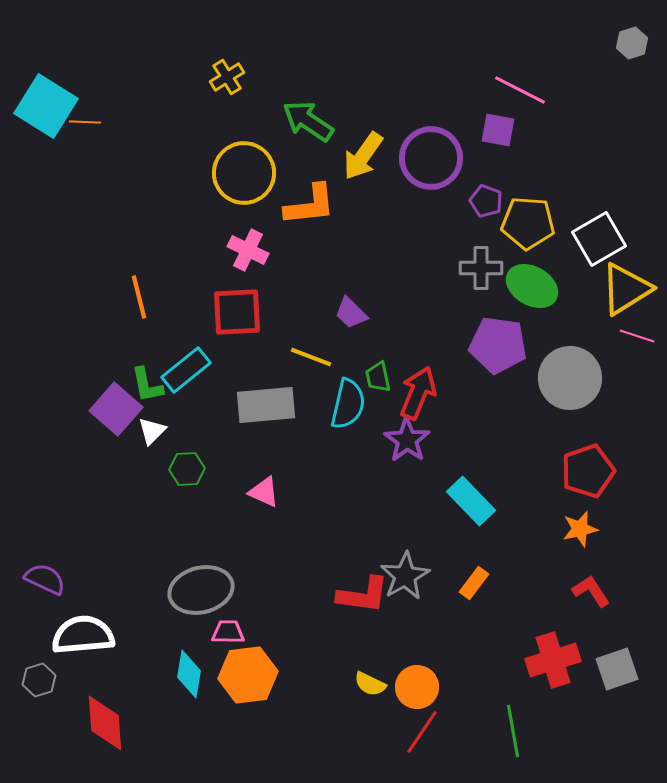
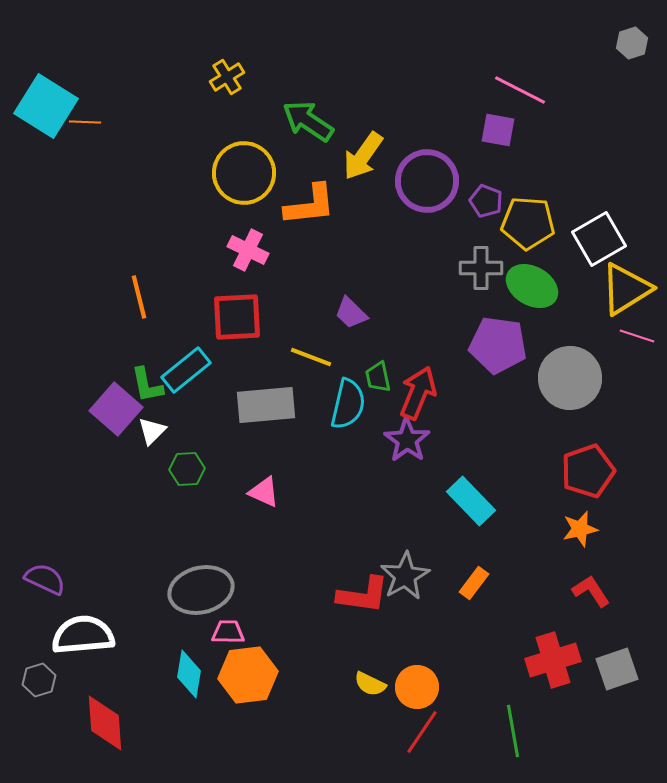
purple circle at (431, 158): moved 4 px left, 23 px down
red square at (237, 312): moved 5 px down
